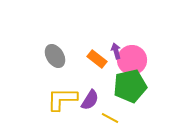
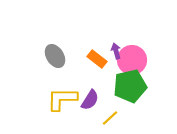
yellow line: rotated 72 degrees counterclockwise
